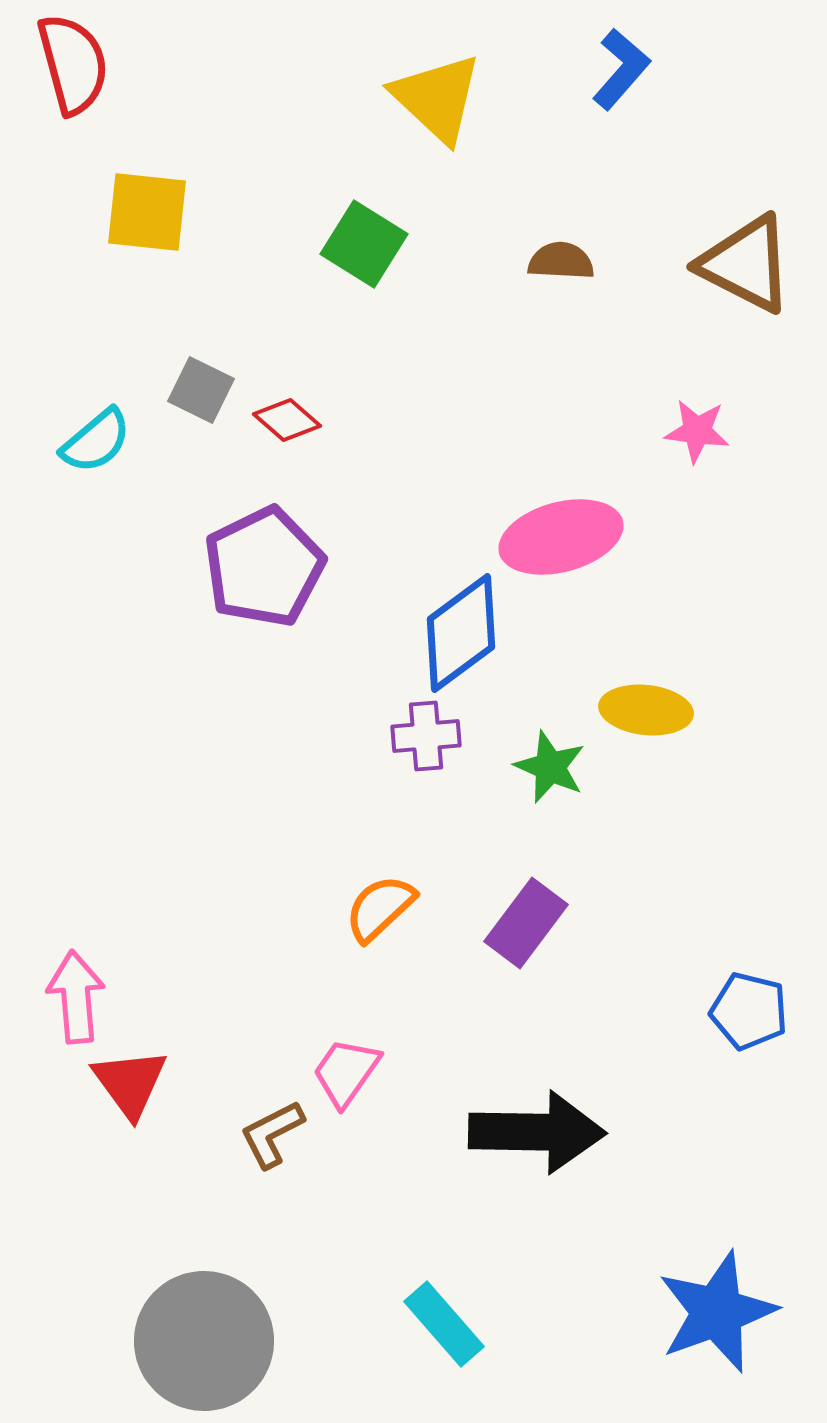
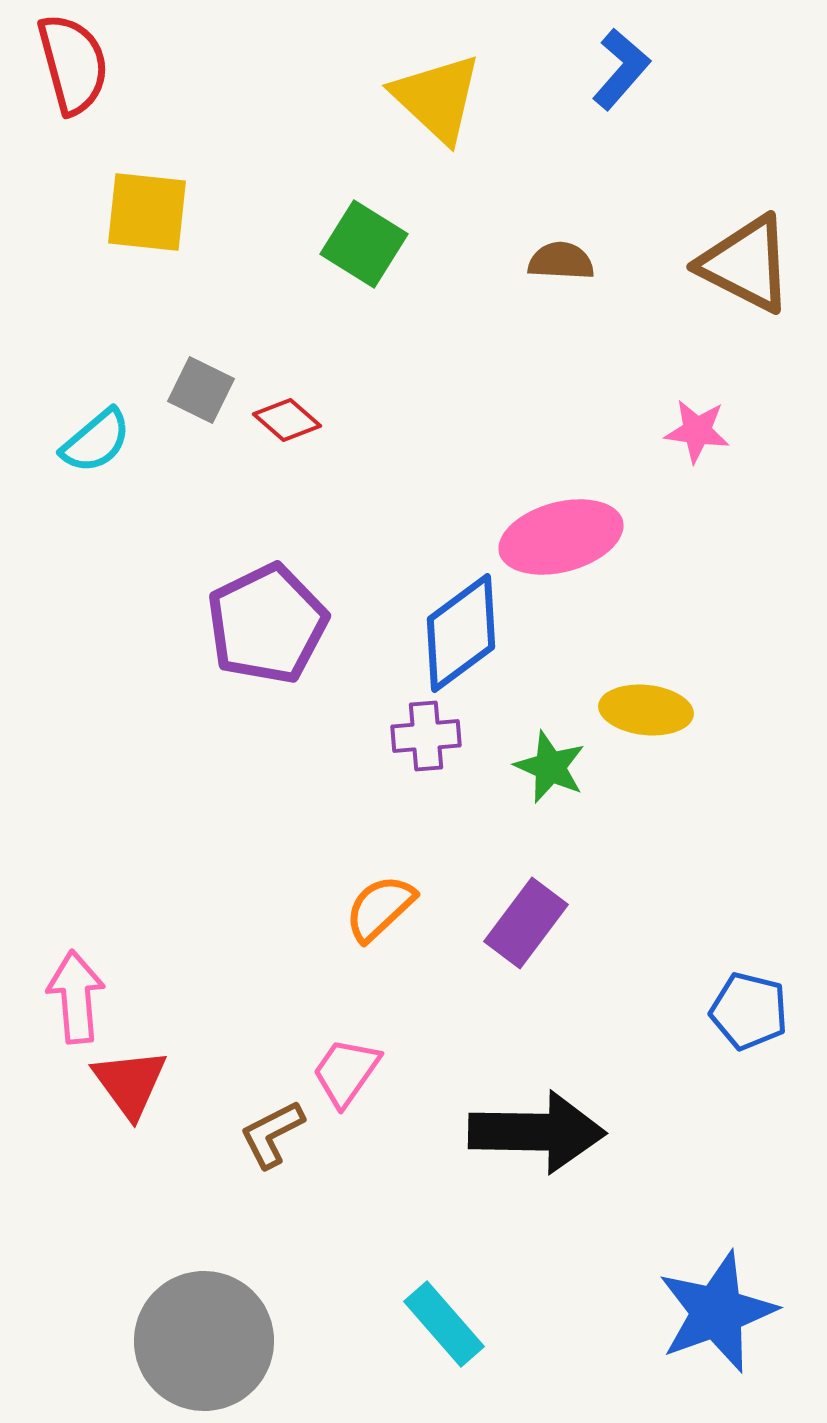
purple pentagon: moved 3 px right, 57 px down
